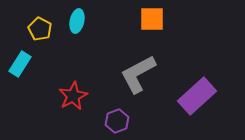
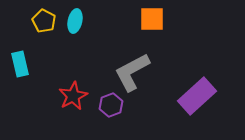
cyan ellipse: moved 2 px left
yellow pentagon: moved 4 px right, 8 px up
cyan rectangle: rotated 45 degrees counterclockwise
gray L-shape: moved 6 px left, 2 px up
purple hexagon: moved 6 px left, 16 px up
